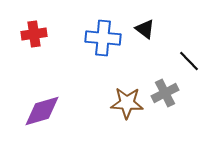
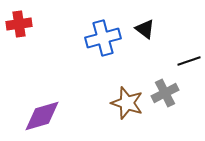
red cross: moved 15 px left, 10 px up
blue cross: rotated 20 degrees counterclockwise
black line: rotated 65 degrees counterclockwise
brown star: rotated 16 degrees clockwise
purple diamond: moved 5 px down
